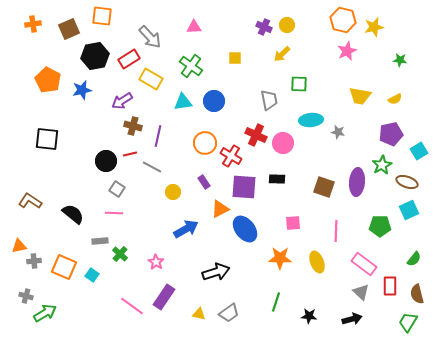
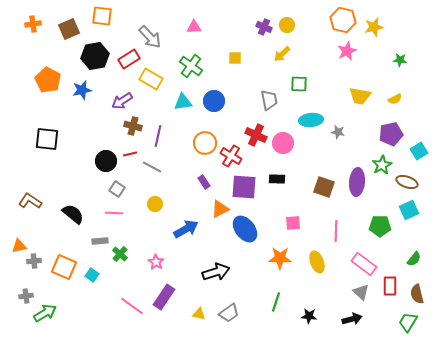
yellow circle at (173, 192): moved 18 px left, 12 px down
gray cross at (26, 296): rotated 24 degrees counterclockwise
